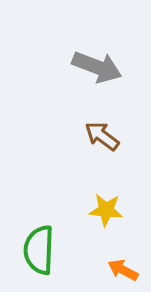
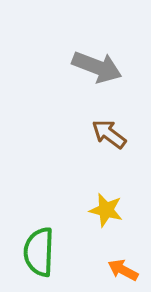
brown arrow: moved 7 px right, 2 px up
yellow star: rotated 8 degrees clockwise
green semicircle: moved 2 px down
